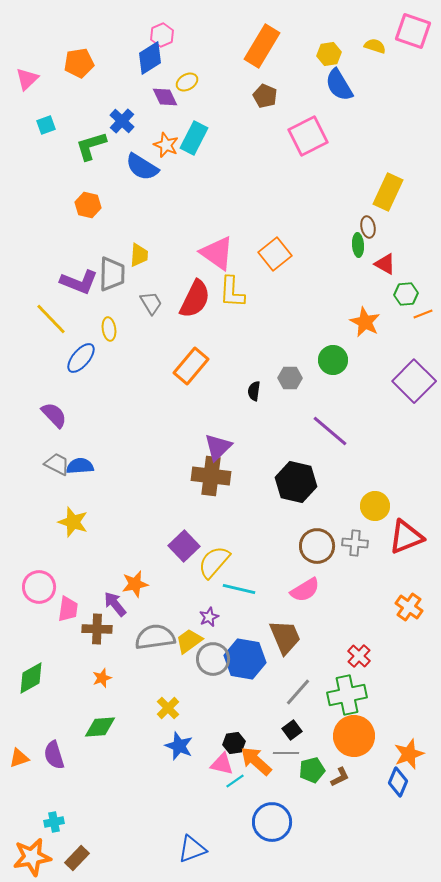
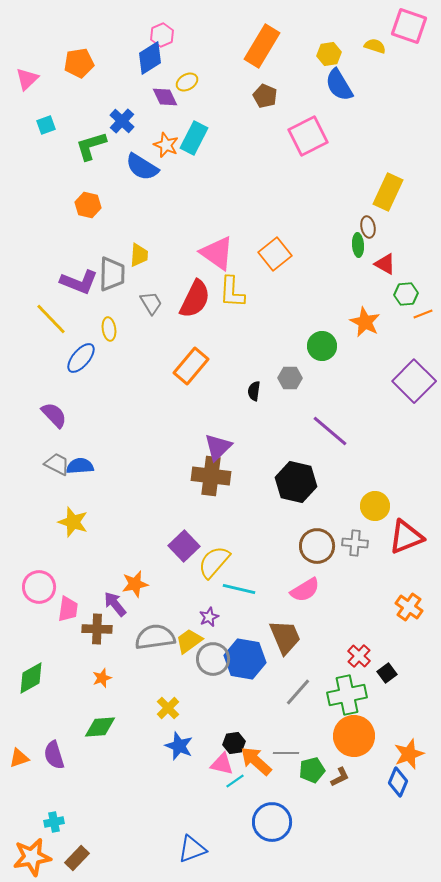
pink square at (413, 31): moved 4 px left, 5 px up
green circle at (333, 360): moved 11 px left, 14 px up
black square at (292, 730): moved 95 px right, 57 px up
